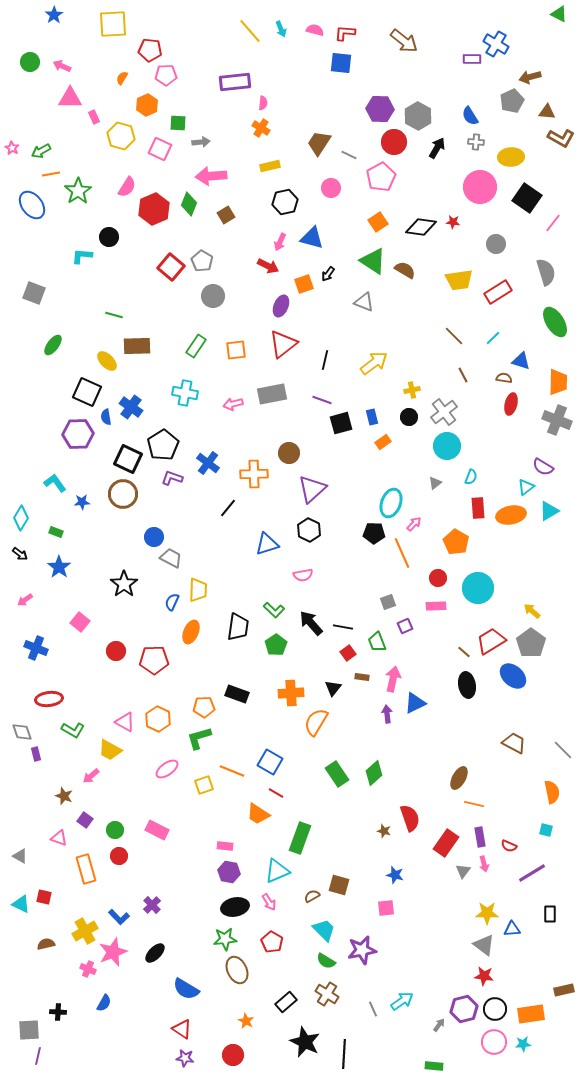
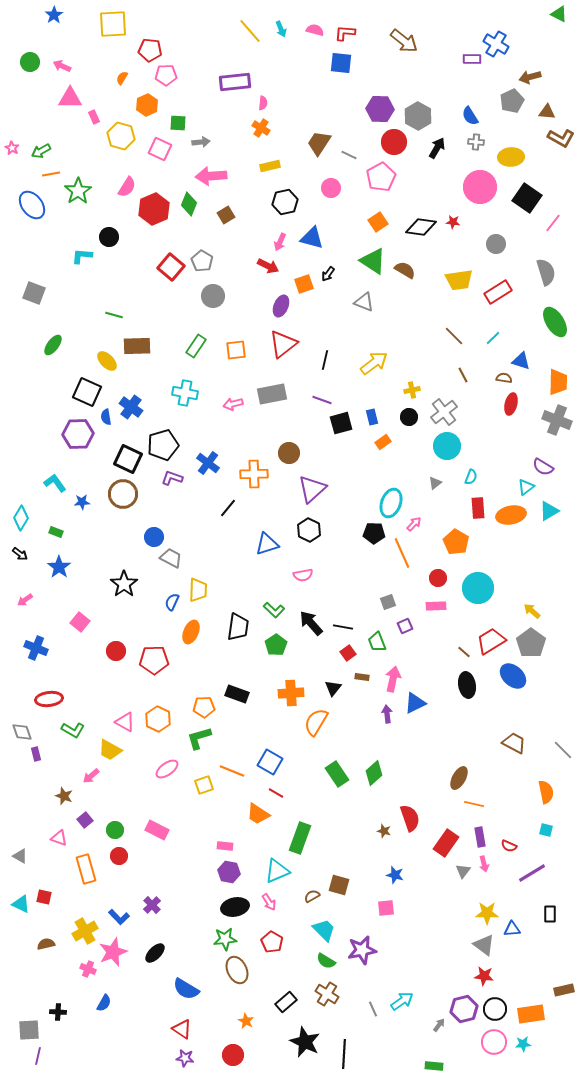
black pentagon at (163, 445): rotated 16 degrees clockwise
orange semicircle at (552, 792): moved 6 px left
purple square at (85, 820): rotated 14 degrees clockwise
